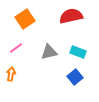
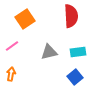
red semicircle: rotated 100 degrees clockwise
pink line: moved 4 px left, 2 px up
cyan rectangle: rotated 28 degrees counterclockwise
